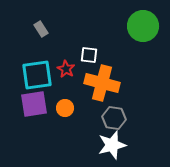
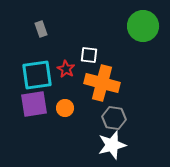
gray rectangle: rotated 14 degrees clockwise
